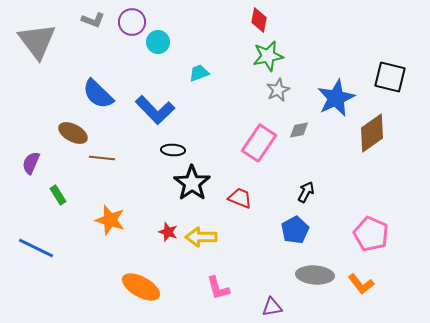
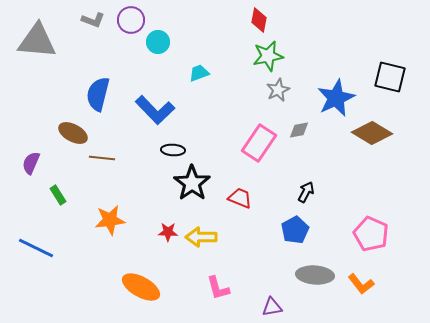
purple circle: moved 1 px left, 2 px up
gray triangle: rotated 48 degrees counterclockwise
blue semicircle: rotated 60 degrees clockwise
brown diamond: rotated 66 degrees clockwise
orange star: rotated 24 degrees counterclockwise
red star: rotated 18 degrees counterclockwise
